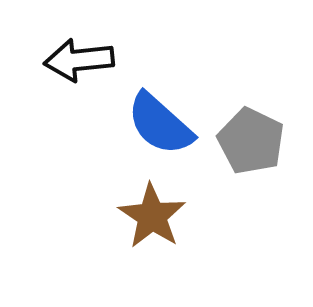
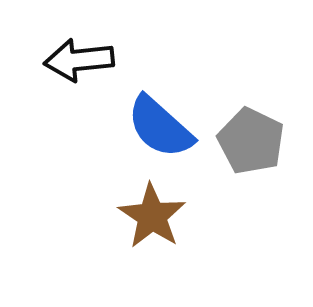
blue semicircle: moved 3 px down
